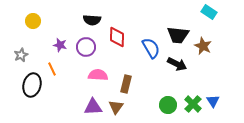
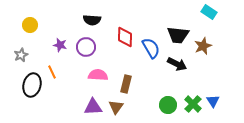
yellow circle: moved 3 px left, 4 px down
red diamond: moved 8 px right
brown star: rotated 24 degrees clockwise
orange line: moved 3 px down
